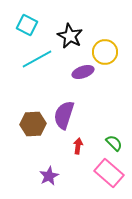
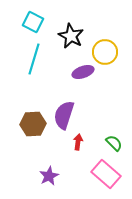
cyan square: moved 6 px right, 3 px up
black star: moved 1 px right
cyan line: moved 3 px left; rotated 44 degrees counterclockwise
red arrow: moved 4 px up
pink rectangle: moved 3 px left, 1 px down
